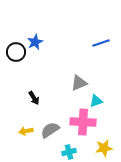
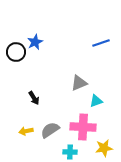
pink cross: moved 5 px down
cyan cross: moved 1 px right; rotated 16 degrees clockwise
